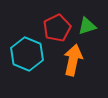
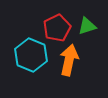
cyan hexagon: moved 4 px right, 1 px down
orange arrow: moved 4 px left
